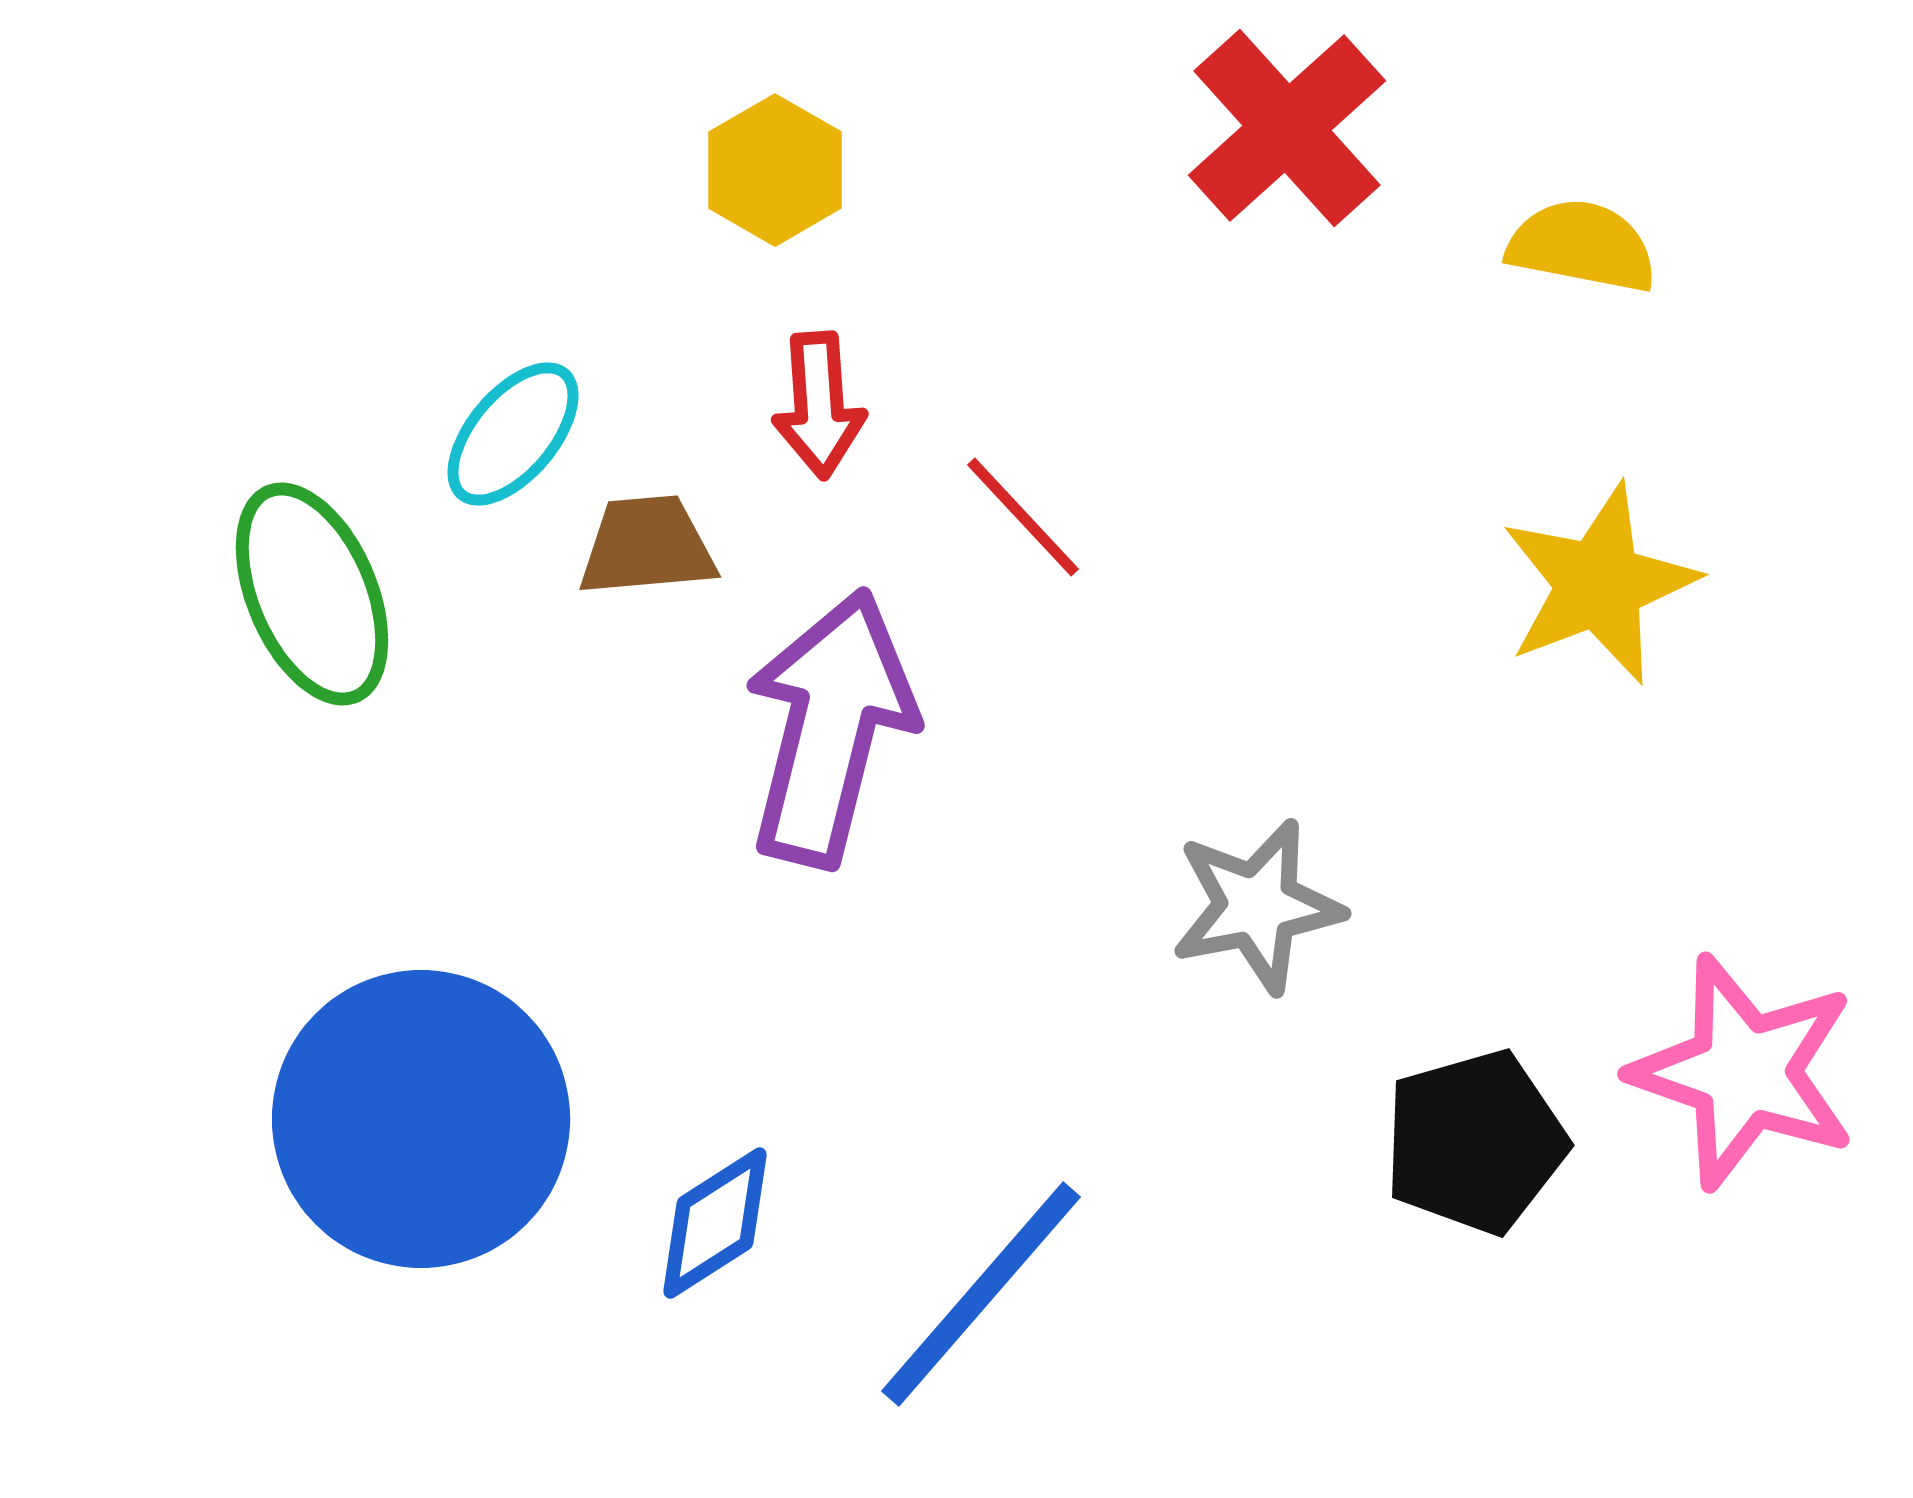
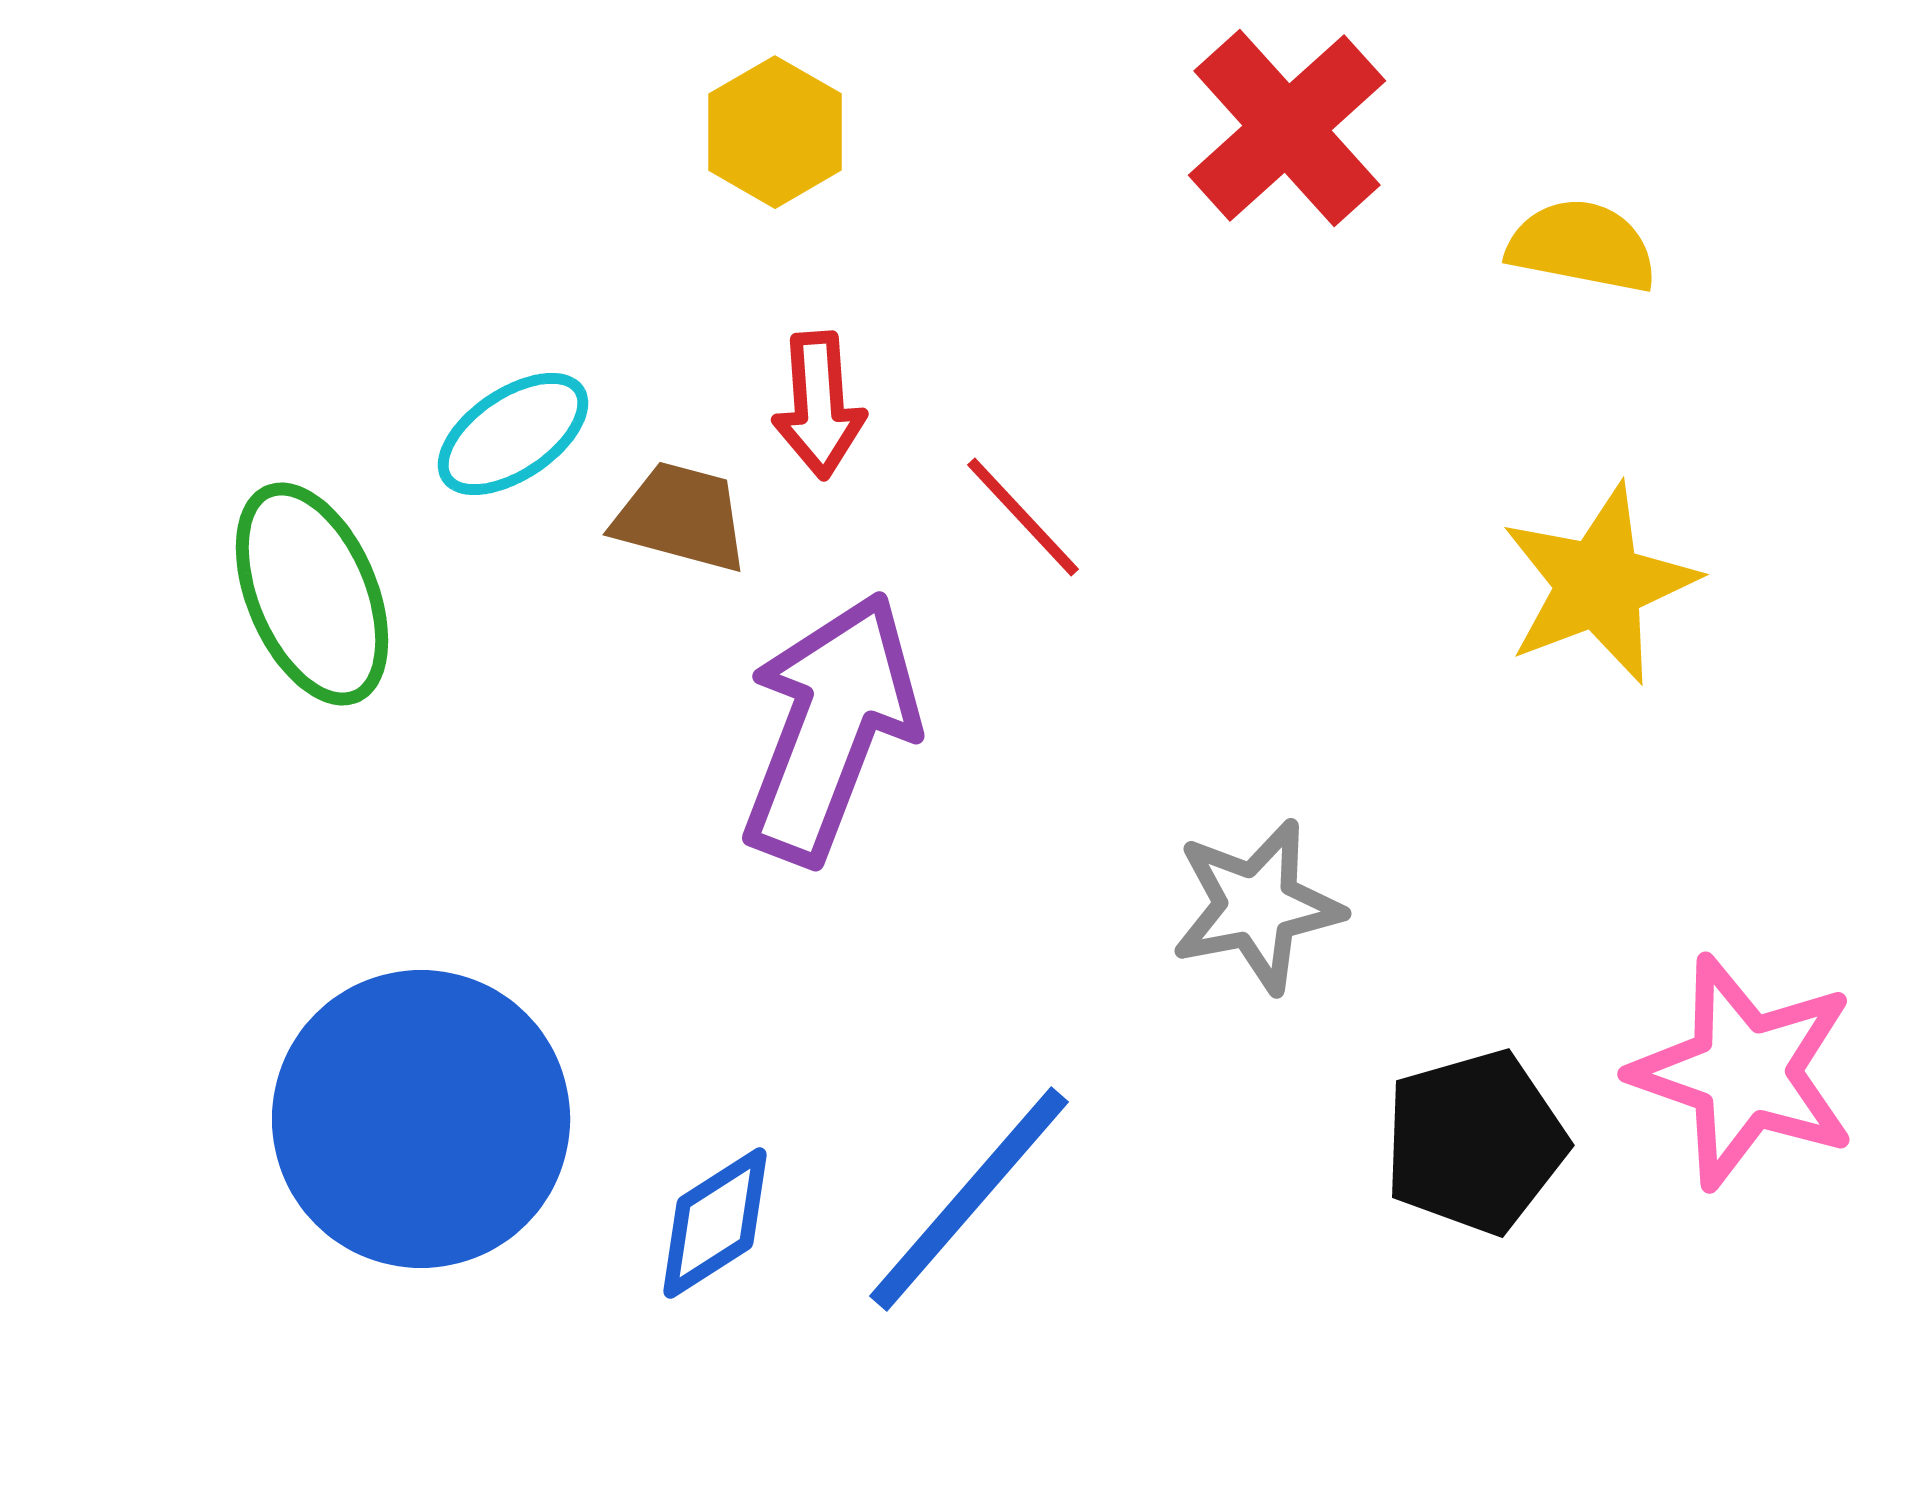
yellow hexagon: moved 38 px up
cyan ellipse: rotated 16 degrees clockwise
brown trapezoid: moved 34 px right, 29 px up; rotated 20 degrees clockwise
purple arrow: rotated 7 degrees clockwise
blue line: moved 12 px left, 95 px up
